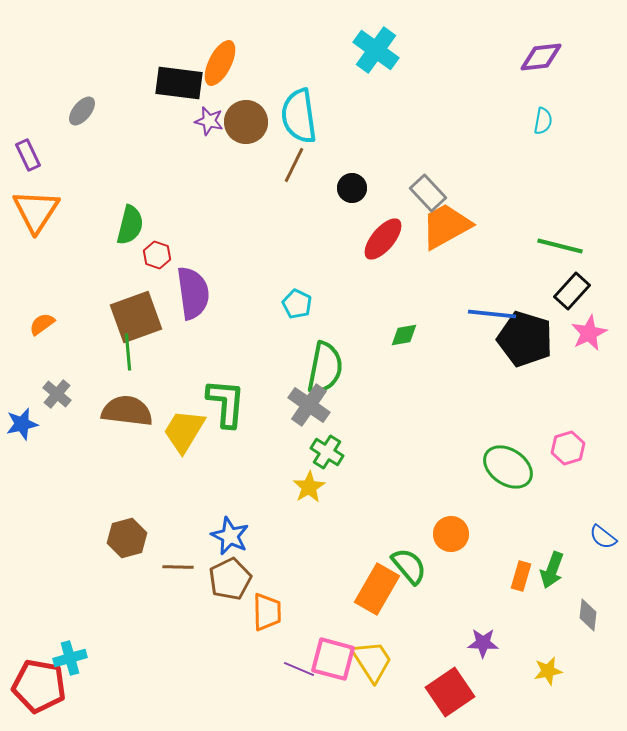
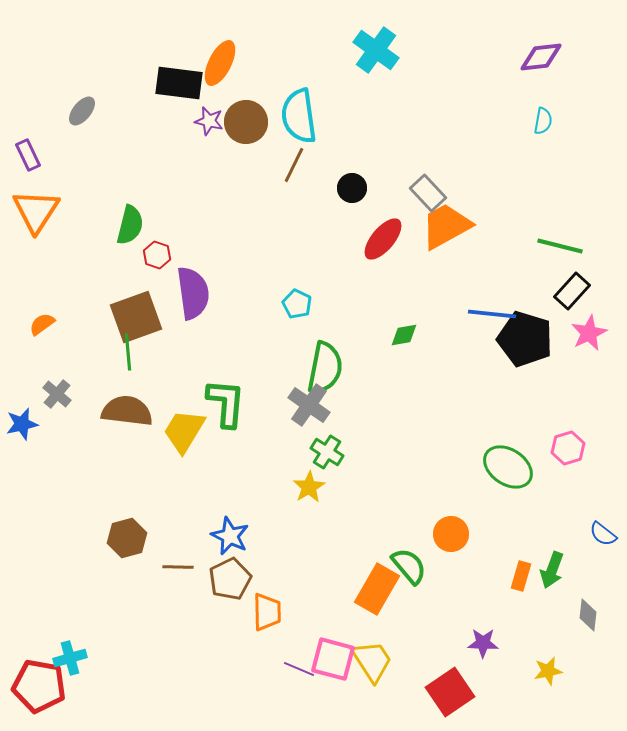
blue semicircle at (603, 537): moved 3 px up
